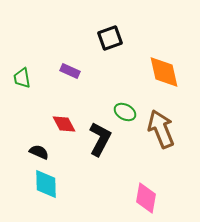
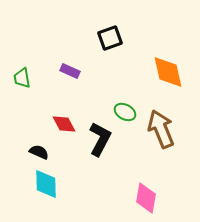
orange diamond: moved 4 px right
